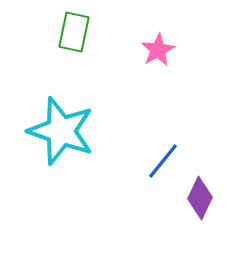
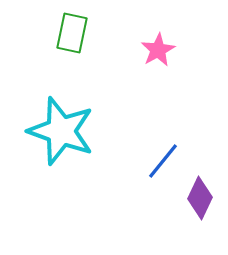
green rectangle: moved 2 px left, 1 px down
